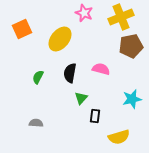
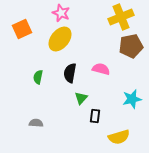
pink star: moved 23 px left
green semicircle: rotated 16 degrees counterclockwise
